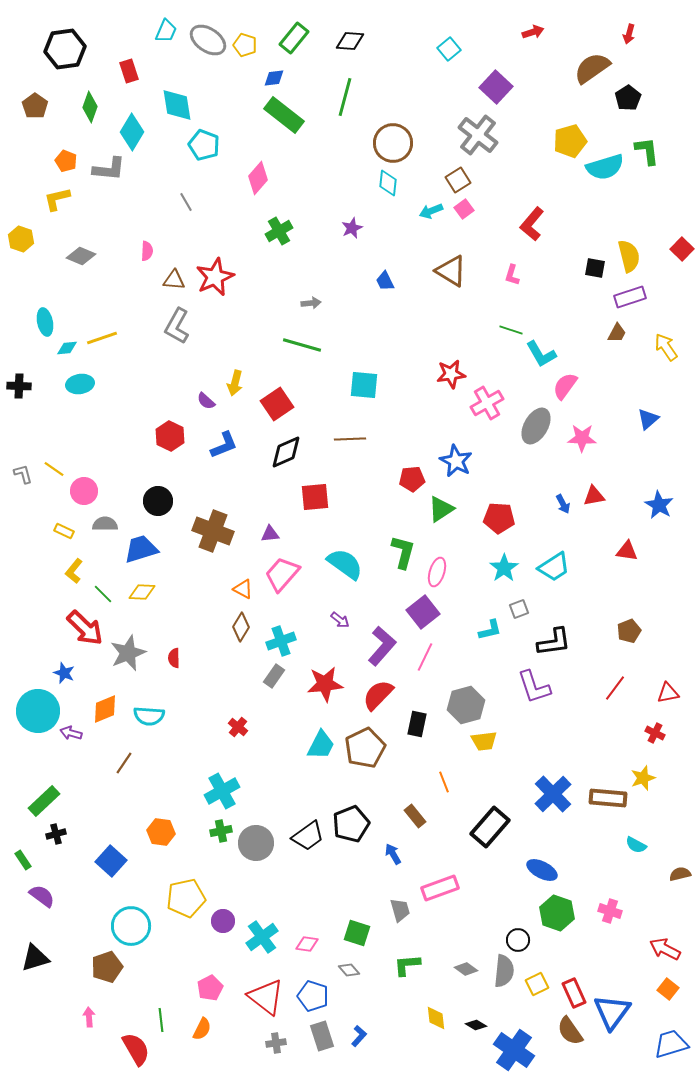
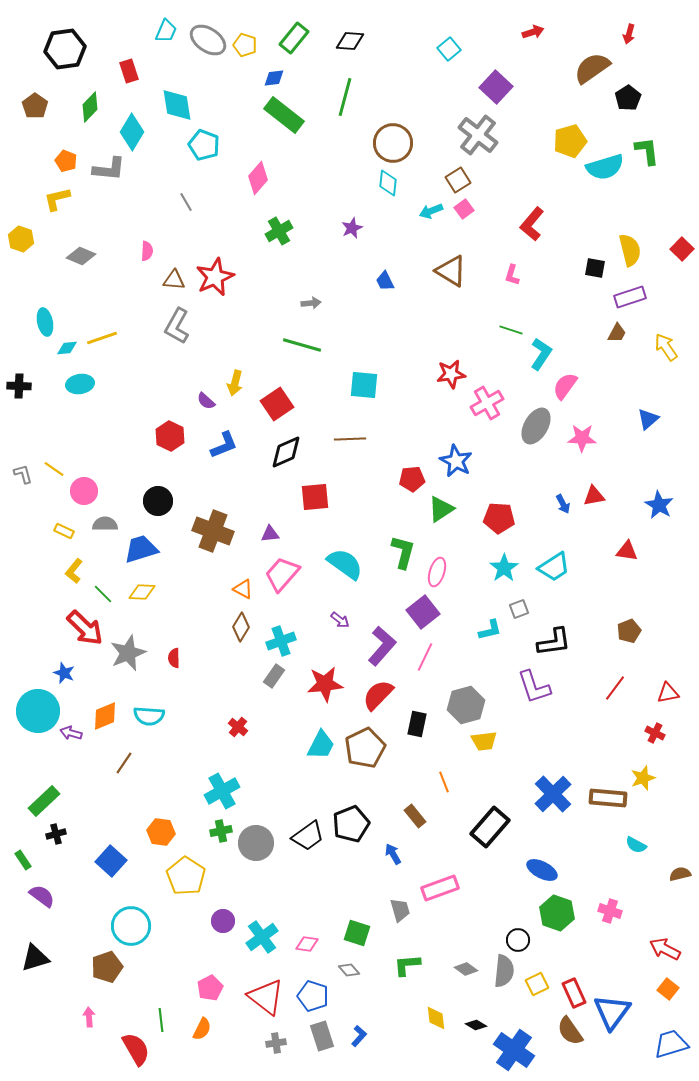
green diamond at (90, 107): rotated 24 degrees clockwise
yellow semicircle at (629, 256): moved 1 px right, 6 px up
cyan L-shape at (541, 354): rotated 116 degrees counterclockwise
orange diamond at (105, 709): moved 7 px down
yellow pentagon at (186, 898): moved 22 px up; rotated 27 degrees counterclockwise
